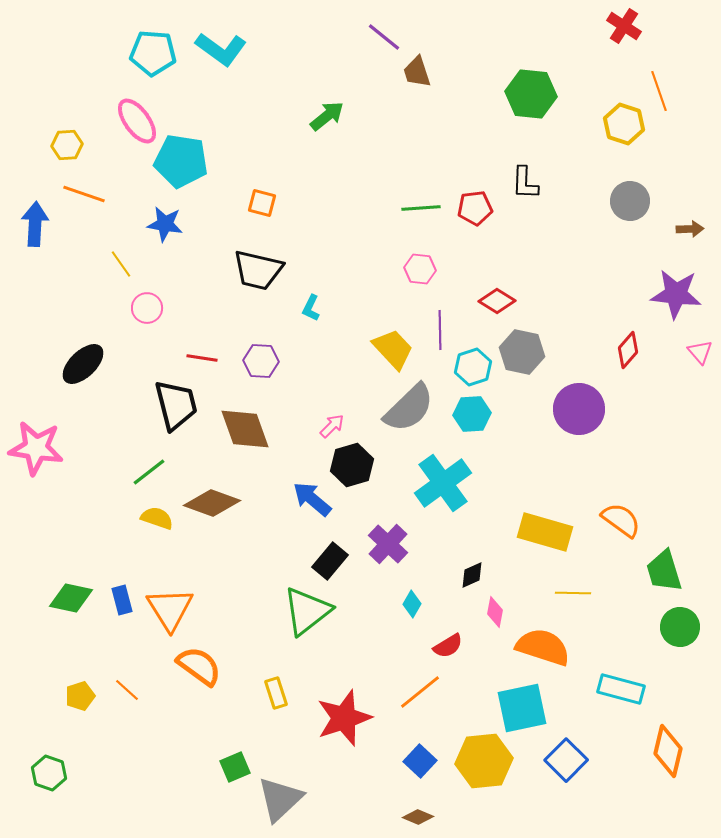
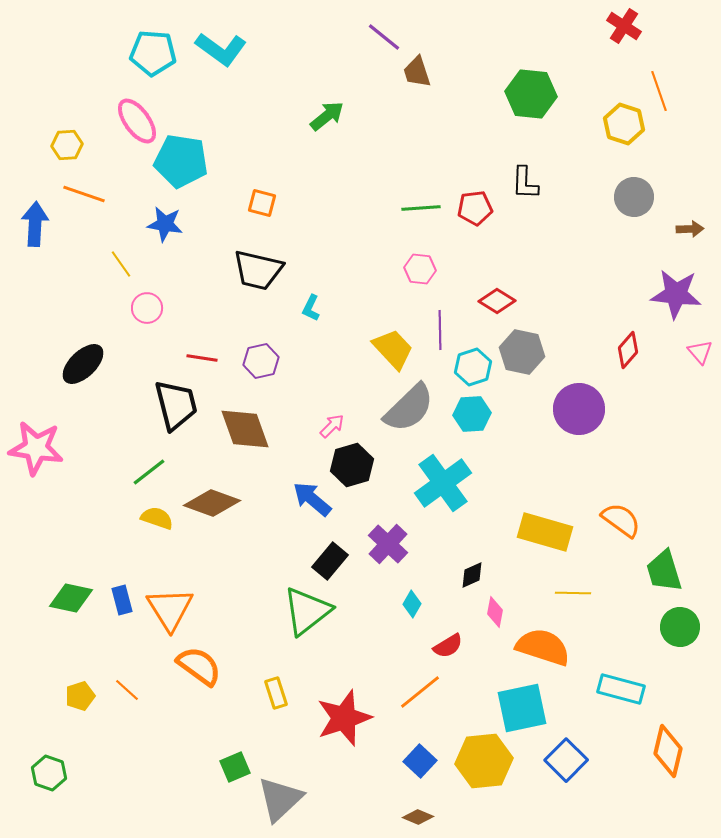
gray circle at (630, 201): moved 4 px right, 4 px up
purple hexagon at (261, 361): rotated 16 degrees counterclockwise
